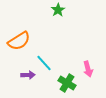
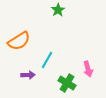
cyan line: moved 3 px right, 3 px up; rotated 72 degrees clockwise
